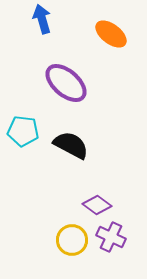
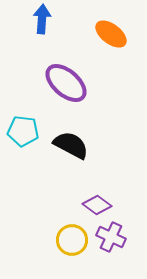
blue arrow: rotated 20 degrees clockwise
